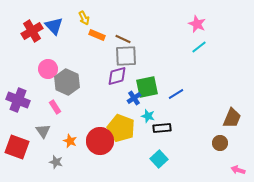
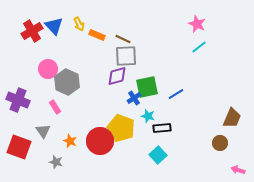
yellow arrow: moved 5 px left, 6 px down
red square: moved 2 px right
cyan square: moved 1 px left, 4 px up
